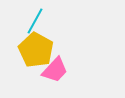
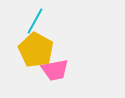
pink trapezoid: rotated 36 degrees clockwise
